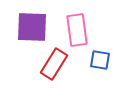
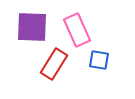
pink rectangle: rotated 16 degrees counterclockwise
blue square: moved 1 px left
